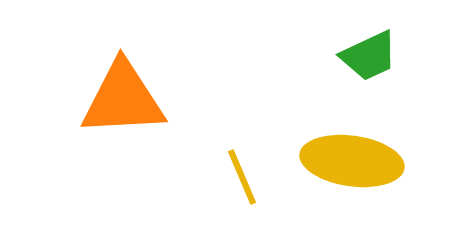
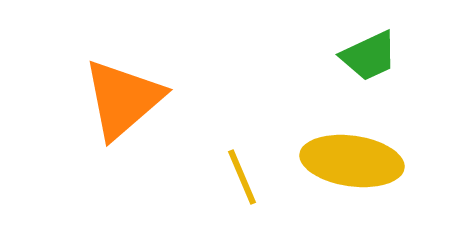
orange triangle: rotated 38 degrees counterclockwise
